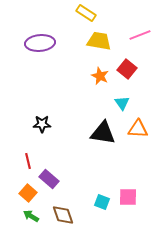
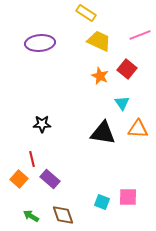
yellow trapezoid: rotated 15 degrees clockwise
red line: moved 4 px right, 2 px up
purple rectangle: moved 1 px right
orange square: moved 9 px left, 14 px up
